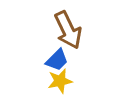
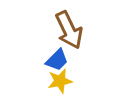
brown arrow: moved 1 px right
